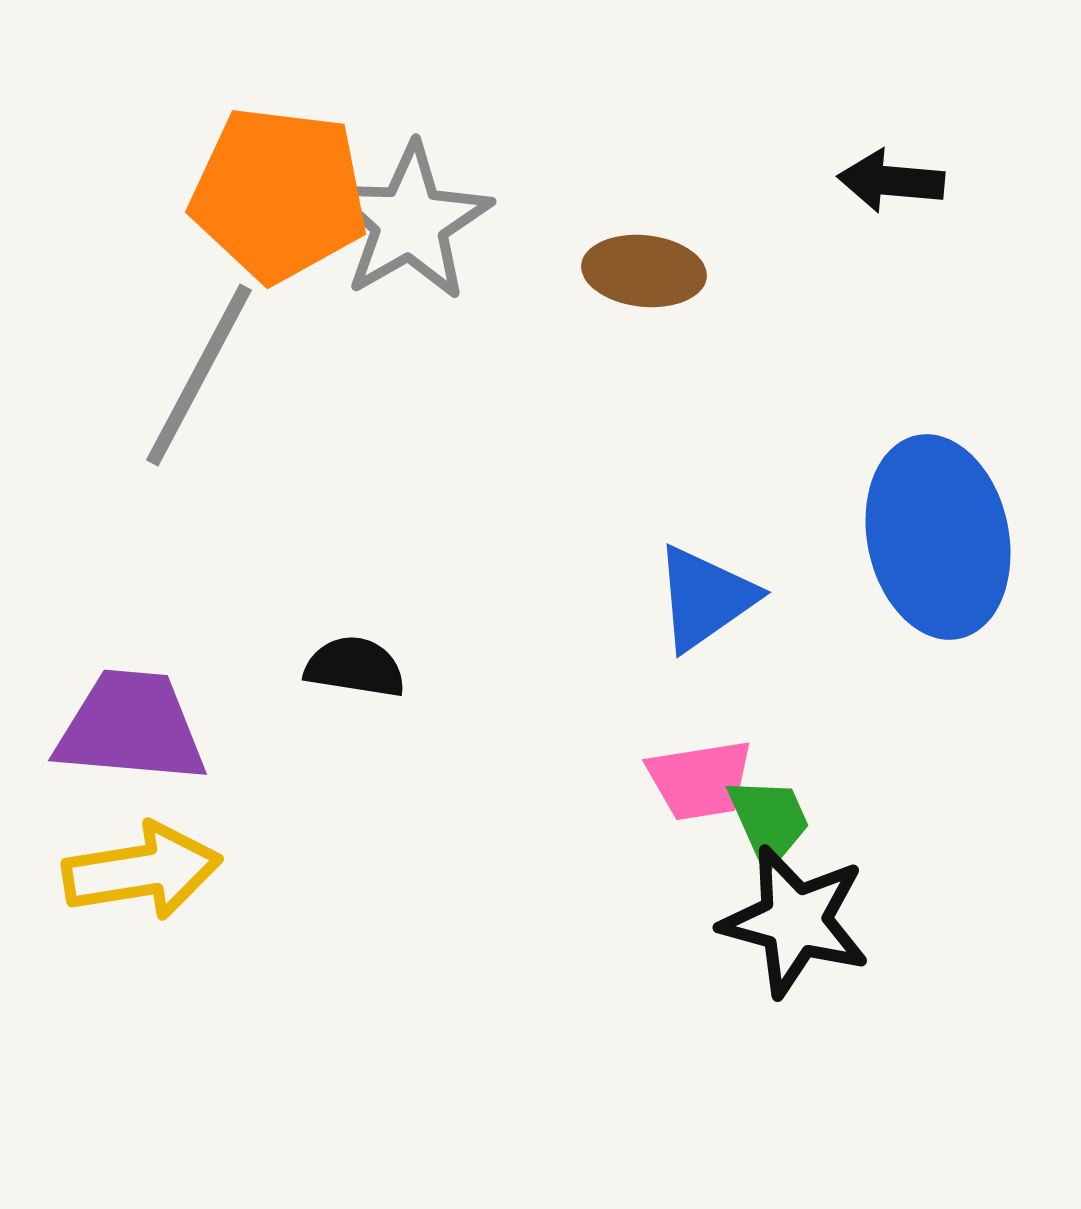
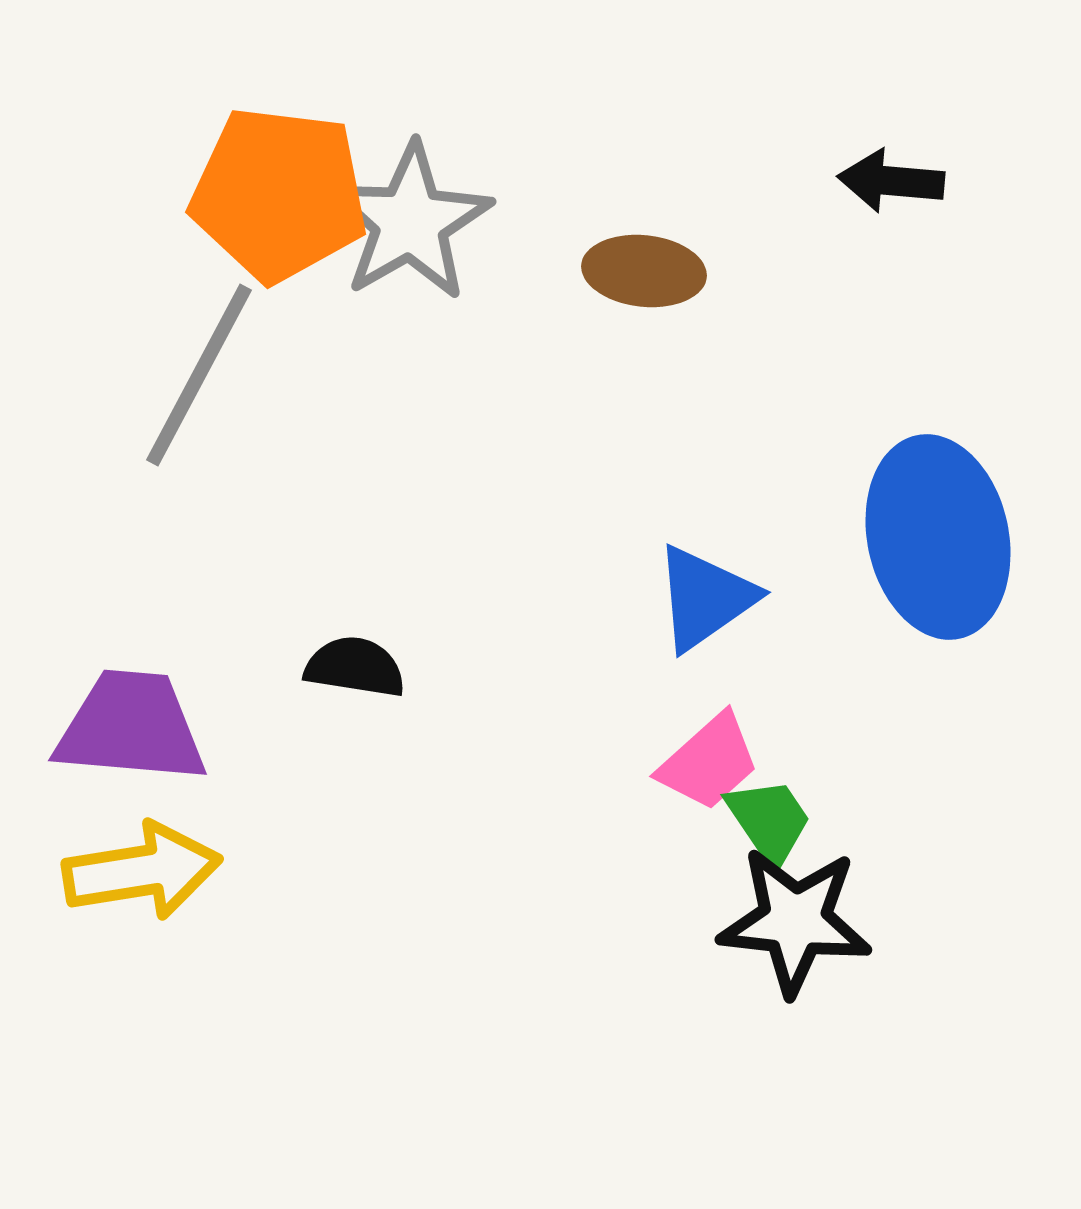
pink trapezoid: moved 9 px right, 18 px up; rotated 33 degrees counterclockwise
green trapezoid: rotated 10 degrees counterclockwise
black star: rotated 9 degrees counterclockwise
